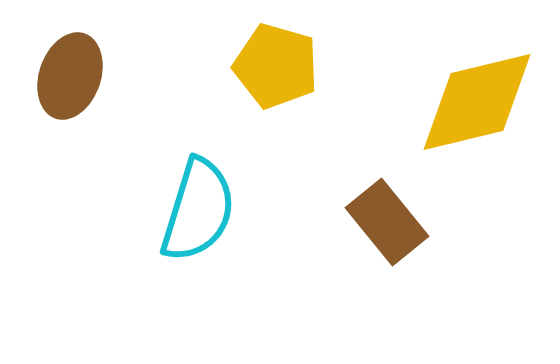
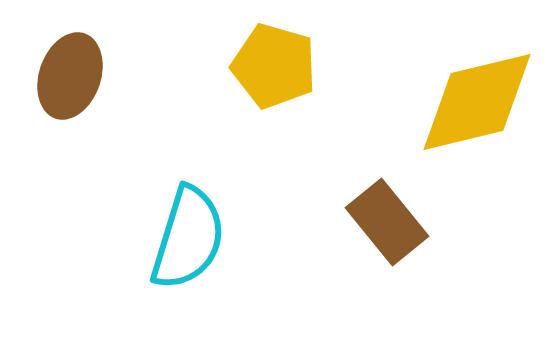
yellow pentagon: moved 2 px left
cyan semicircle: moved 10 px left, 28 px down
